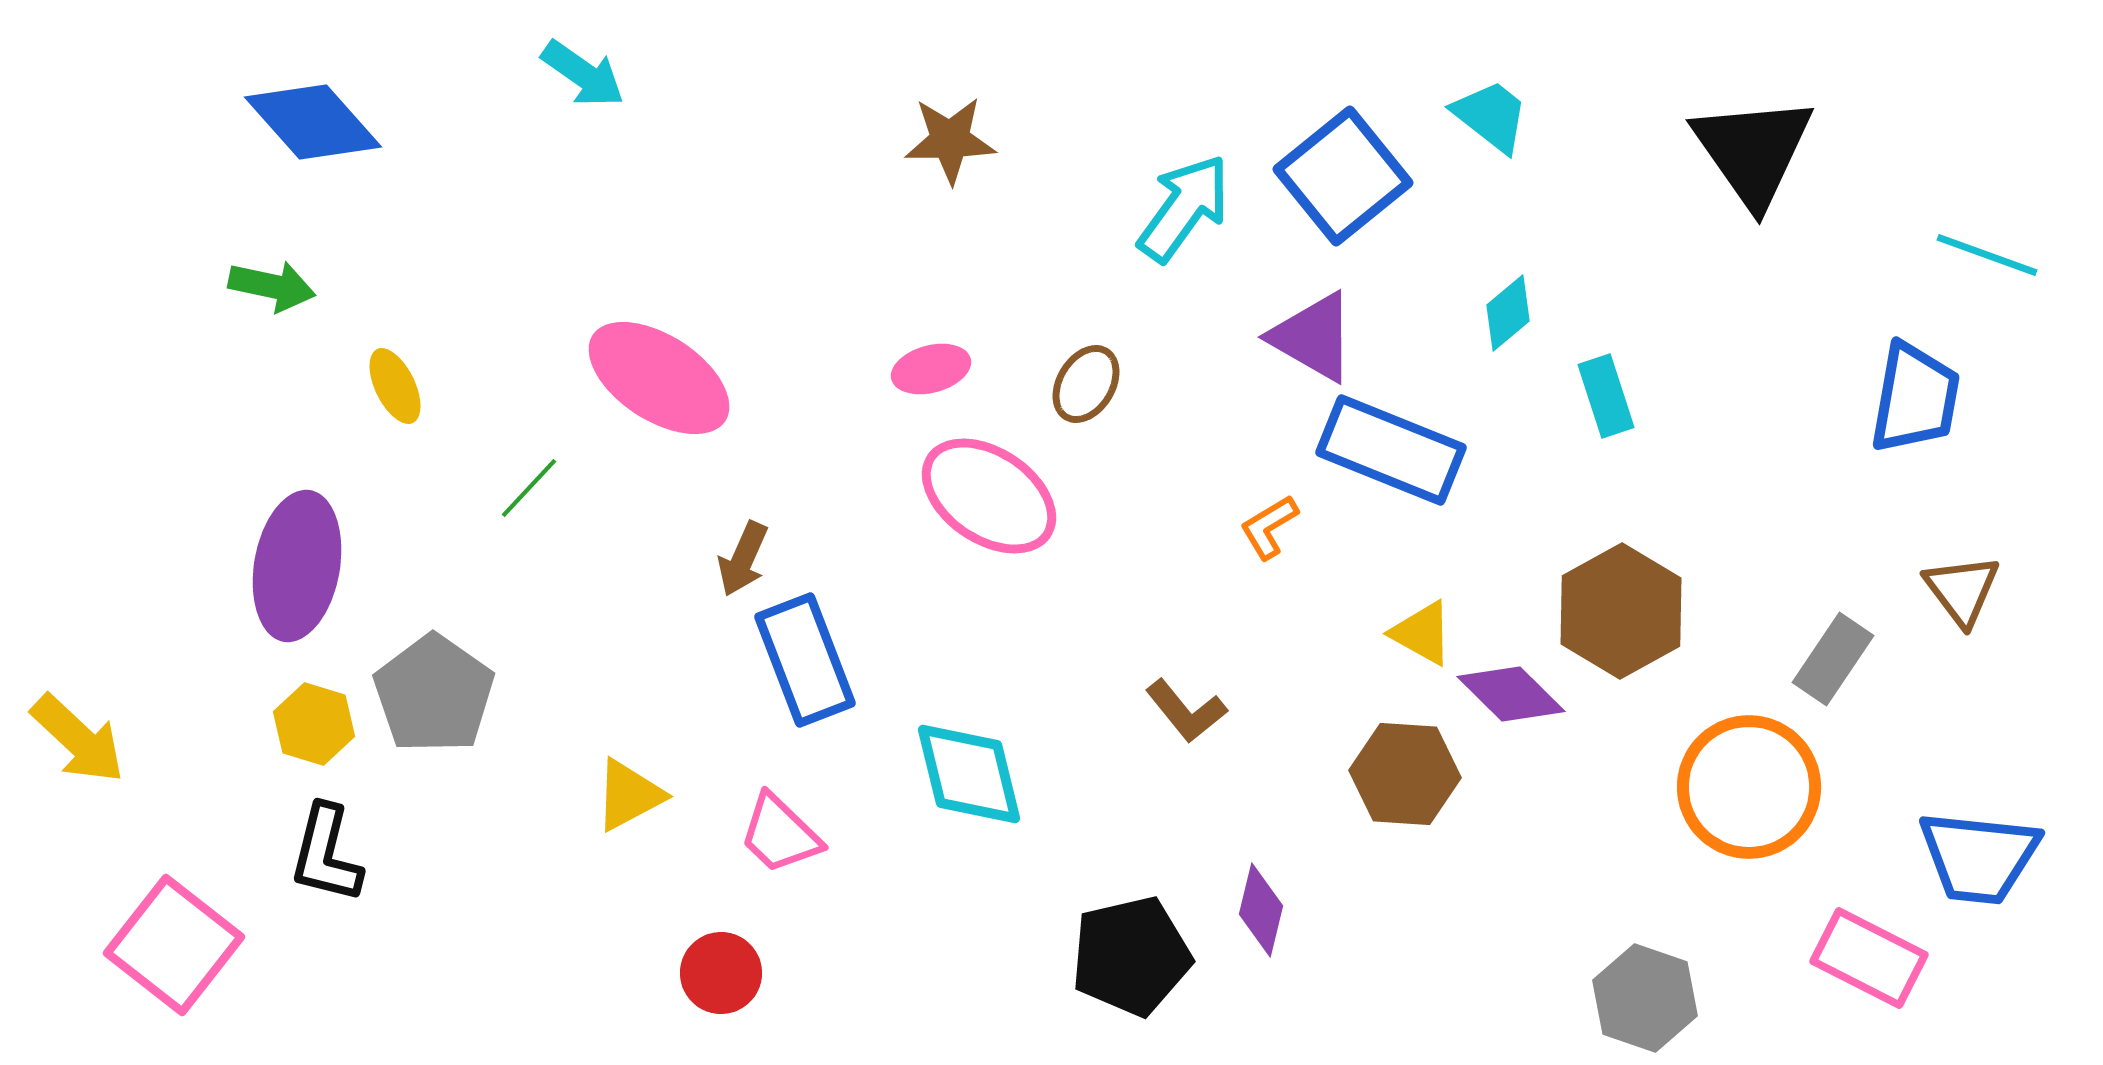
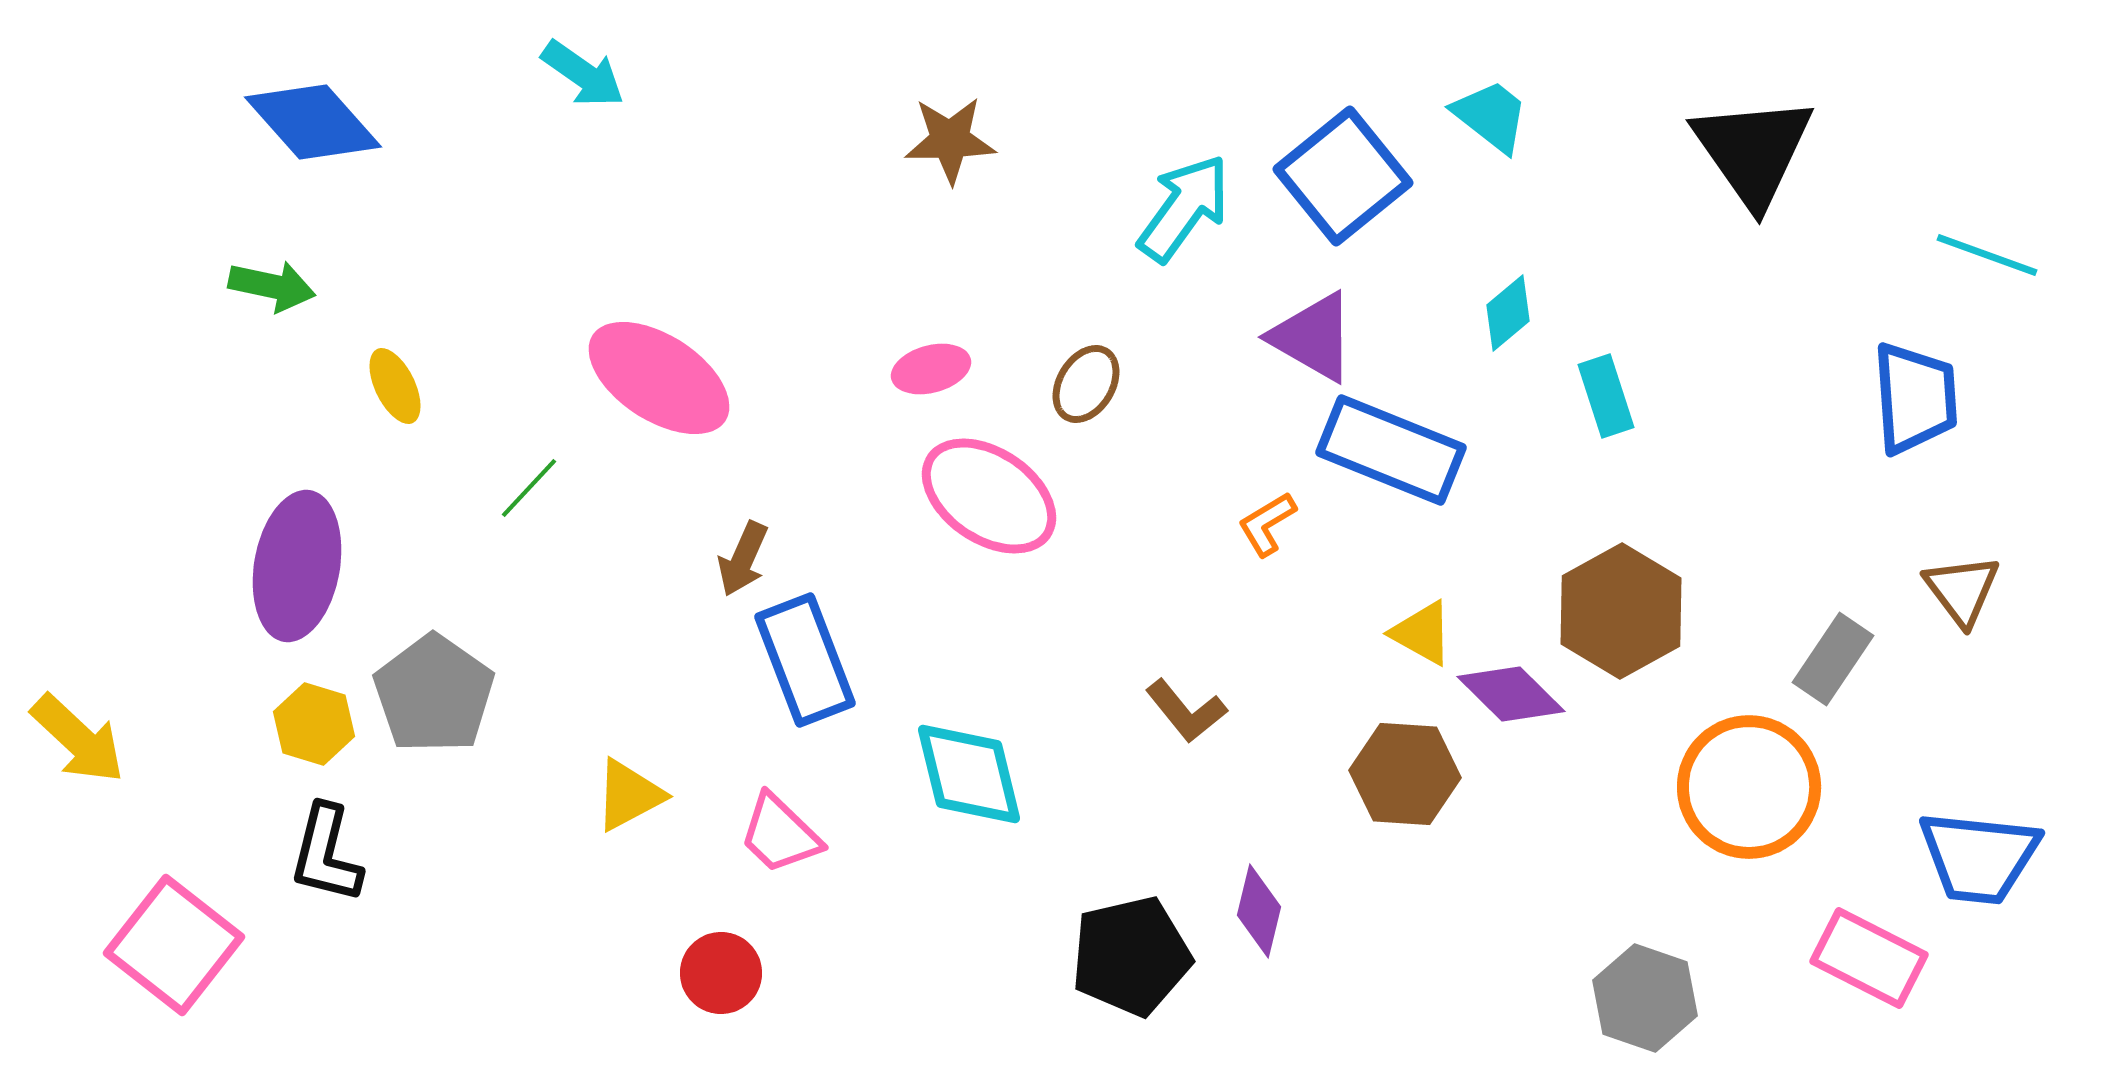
blue trapezoid at (1915, 398): rotated 14 degrees counterclockwise
orange L-shape at (1269, 527): moved 2 px left, 3 px up
purple diamond at (1261, 910): moved 2 px left, 1 px down
